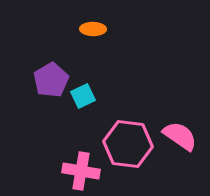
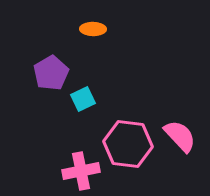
purple pentagon: moved 7 px up
cyan square: moved 3 px down
pink semicircle: rotated 12 degrees clockwise
pink cross: rotated 21 degrees counterclockwise
